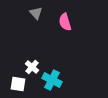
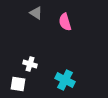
gray triangle: rotated 16 degrees counterclockwise
white cross: moved 2 px left, 3 px up; rotated 24 degrees counterclockwise
cyan cross: moved 13 px right
